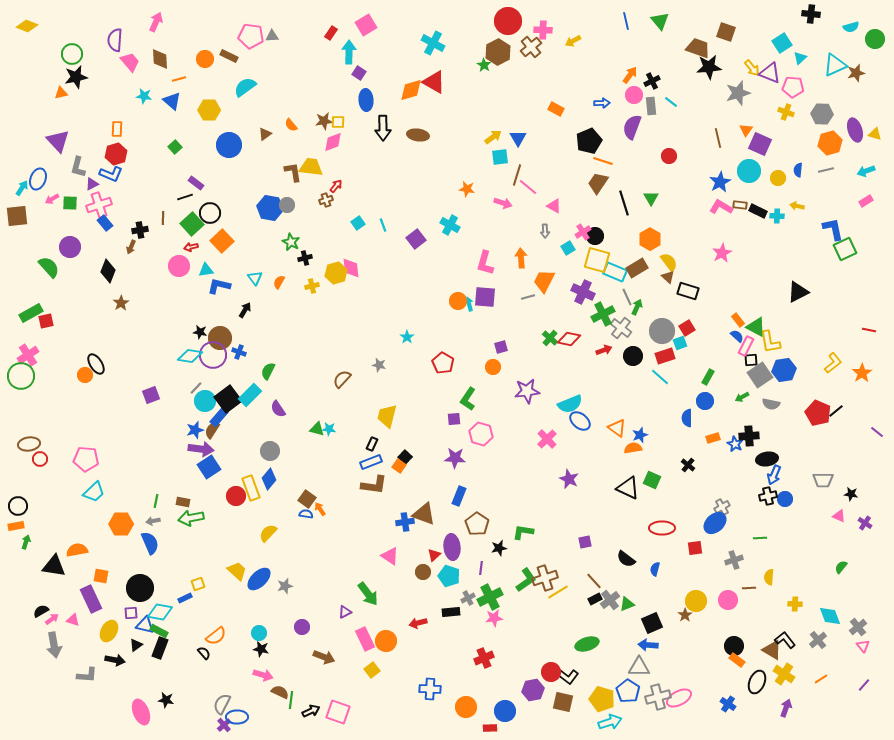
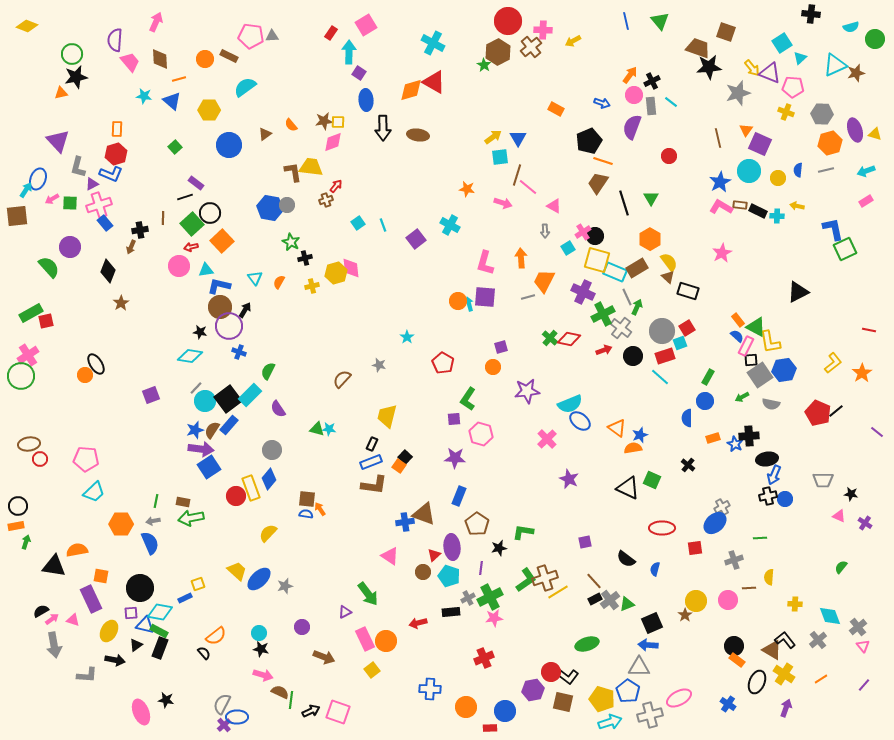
blue arrow at (602, 103): rotated 21 degrees clockwise
cyan arrow at (22, 188): moved 4 px right, 2 px down
brown circle at (220, 338): moved 31 px up
purple circle at (213, 355): moved 16 px right, 29 px up
blue rectangle at (219, 417): moved 10 px right, 8 px down
gray circle at (270, 451): moved 2 px right, 1 px up
brown square at (307, 499): rotated 30 degrees counterclockwise
gray cross at (658, 697): moved 8 px left, 18 px down
